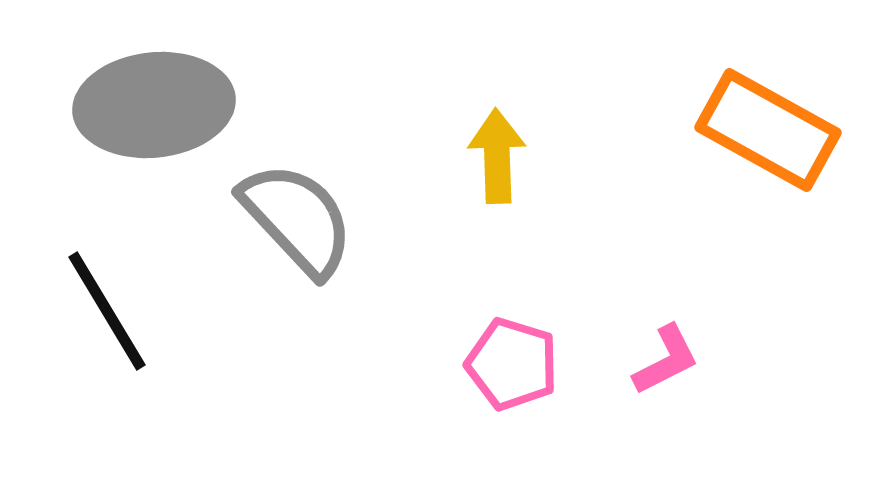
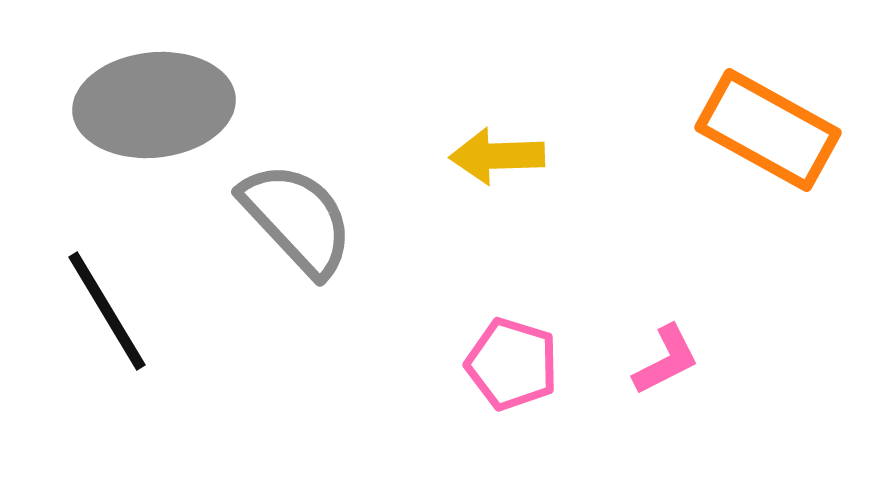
yellow arrow: rotated 90 degrees counterclockwise
